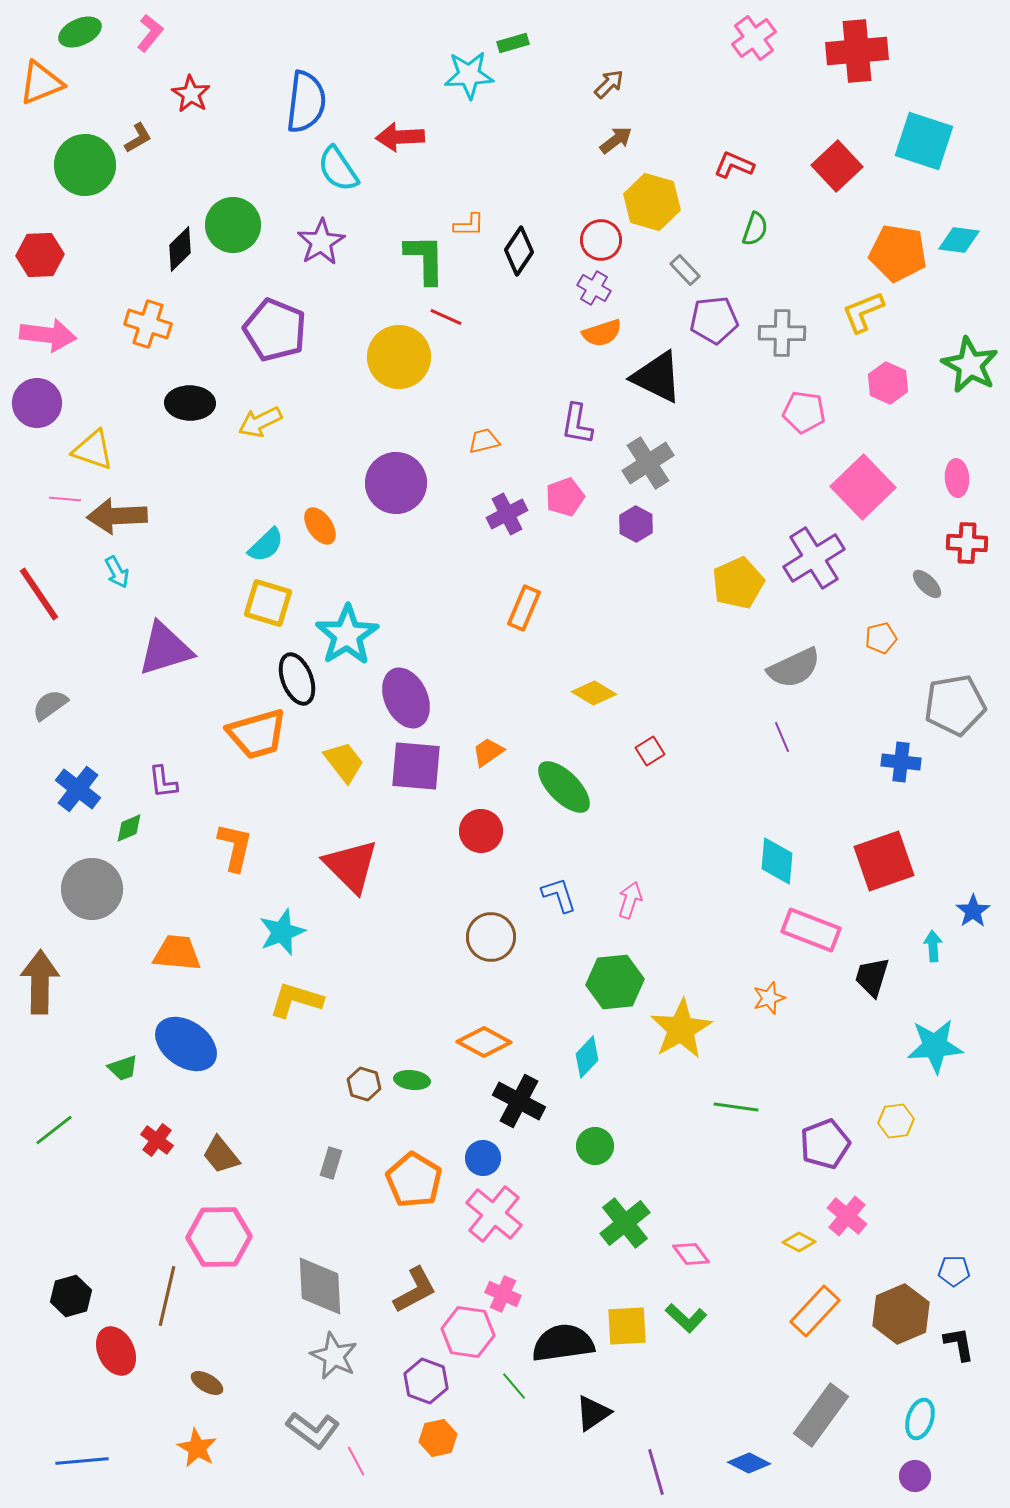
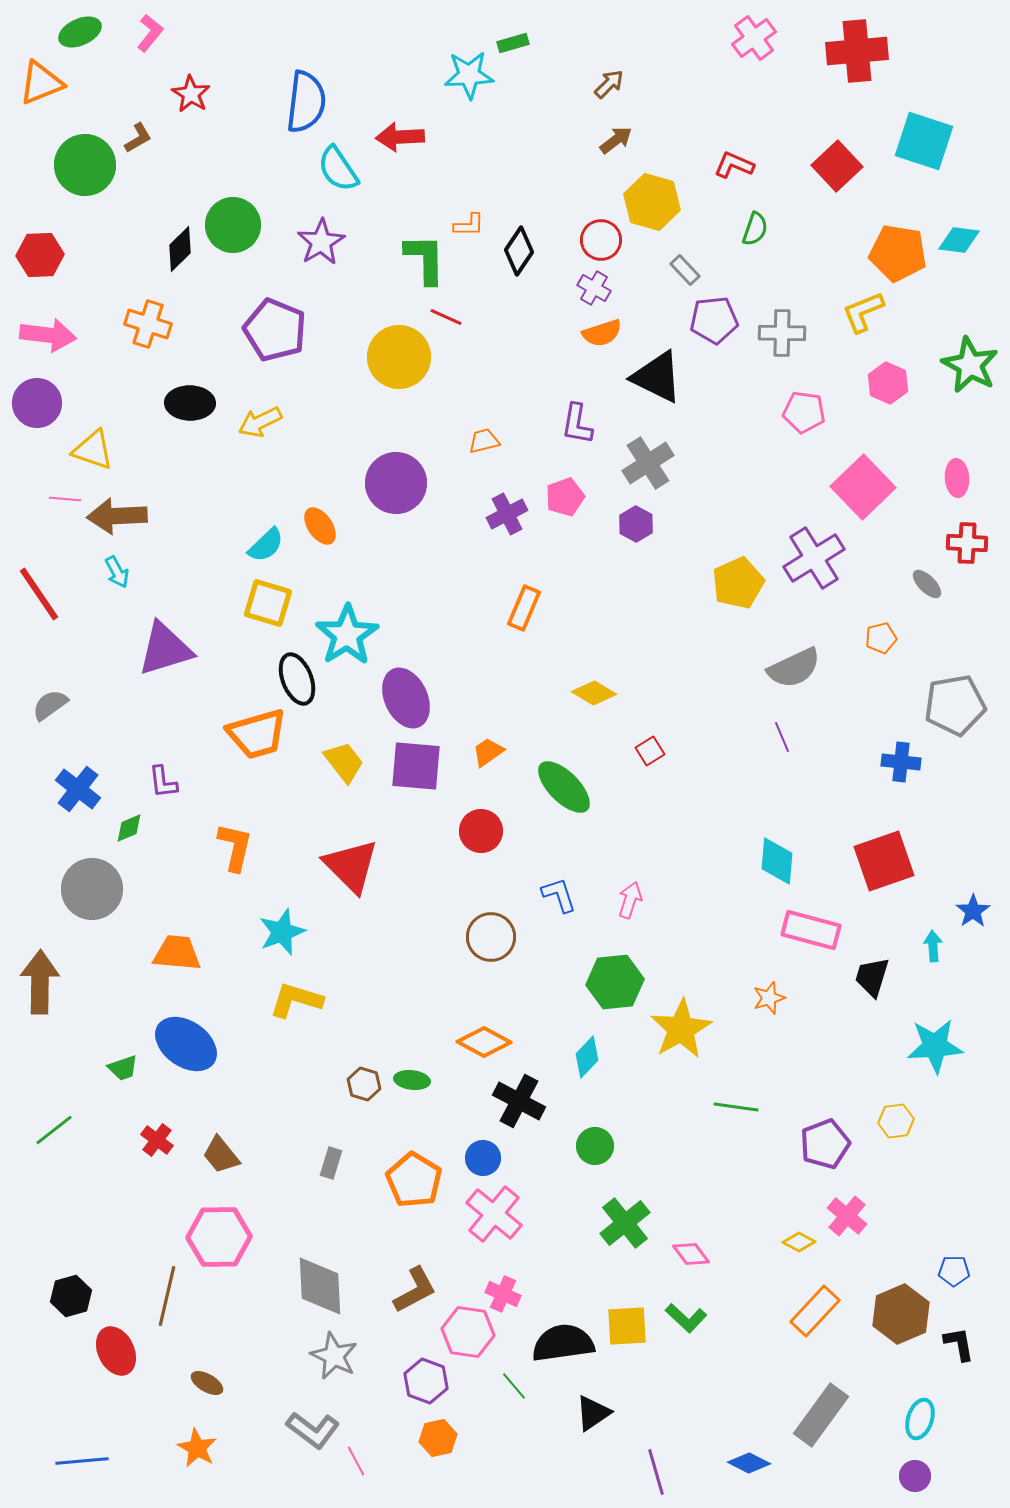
pink rectangle at (811, 930): rotated 6 degrees counterclockwise
